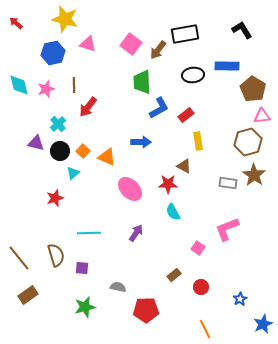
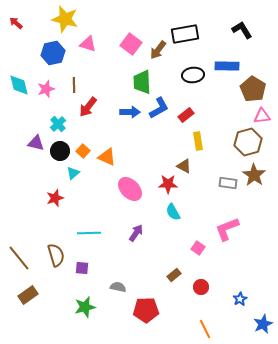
blue arrow at (141, 142): moved 11 px left, 30 px up
